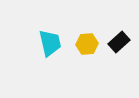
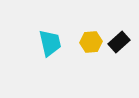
yellow hexagon: moved 4 px right, 2 px up
